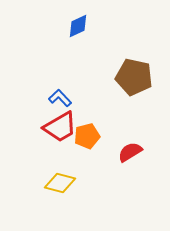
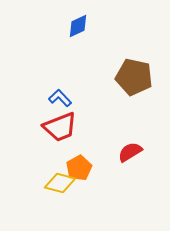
red trapezoid: rotated 9 degrees clockwise
orange pentagon: moved 8 px left, 32 px down; rotated 15 degrees counterclockwise
